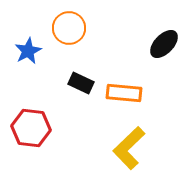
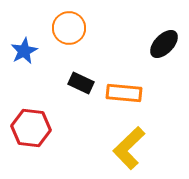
blue star: moved 4 px left
